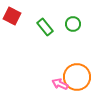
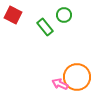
red square: moved 1 px right, 1 px up
green circle: moved 9 px left, 9 px up
